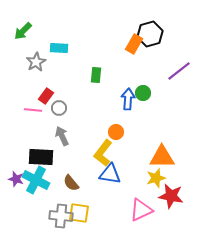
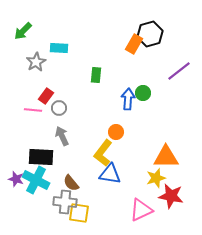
orange triangle: moved 4 px right
gray cross: moved 4 px right, 14 px up
